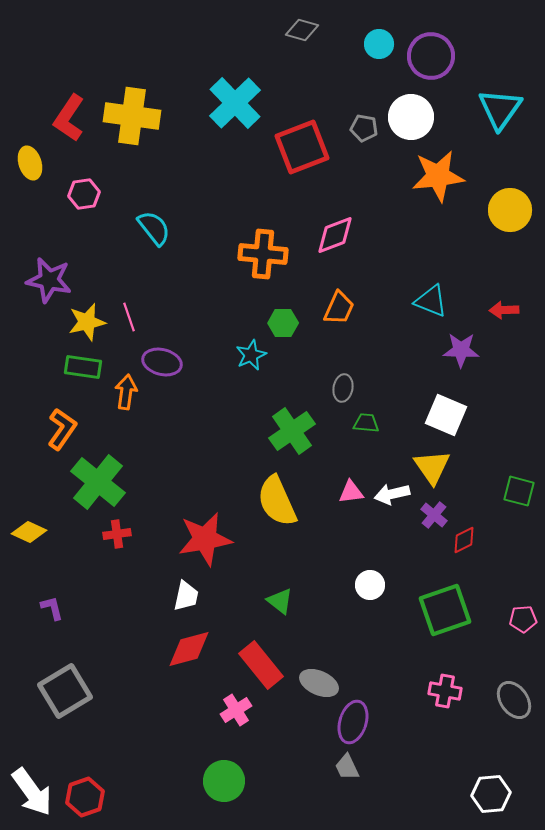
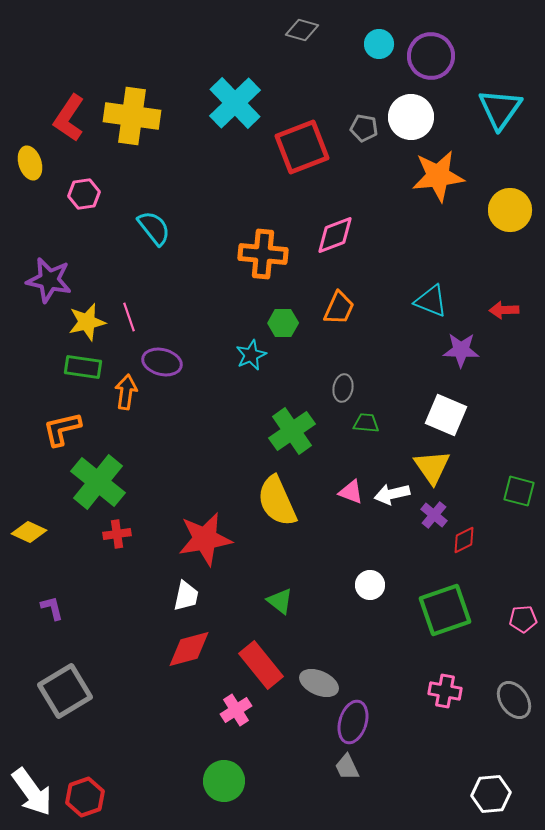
orange L-shape at (62, 429): rotated 138 degrees counterclockwise
pink triangle at (351, 492): rotated 28 degrees clockwise
